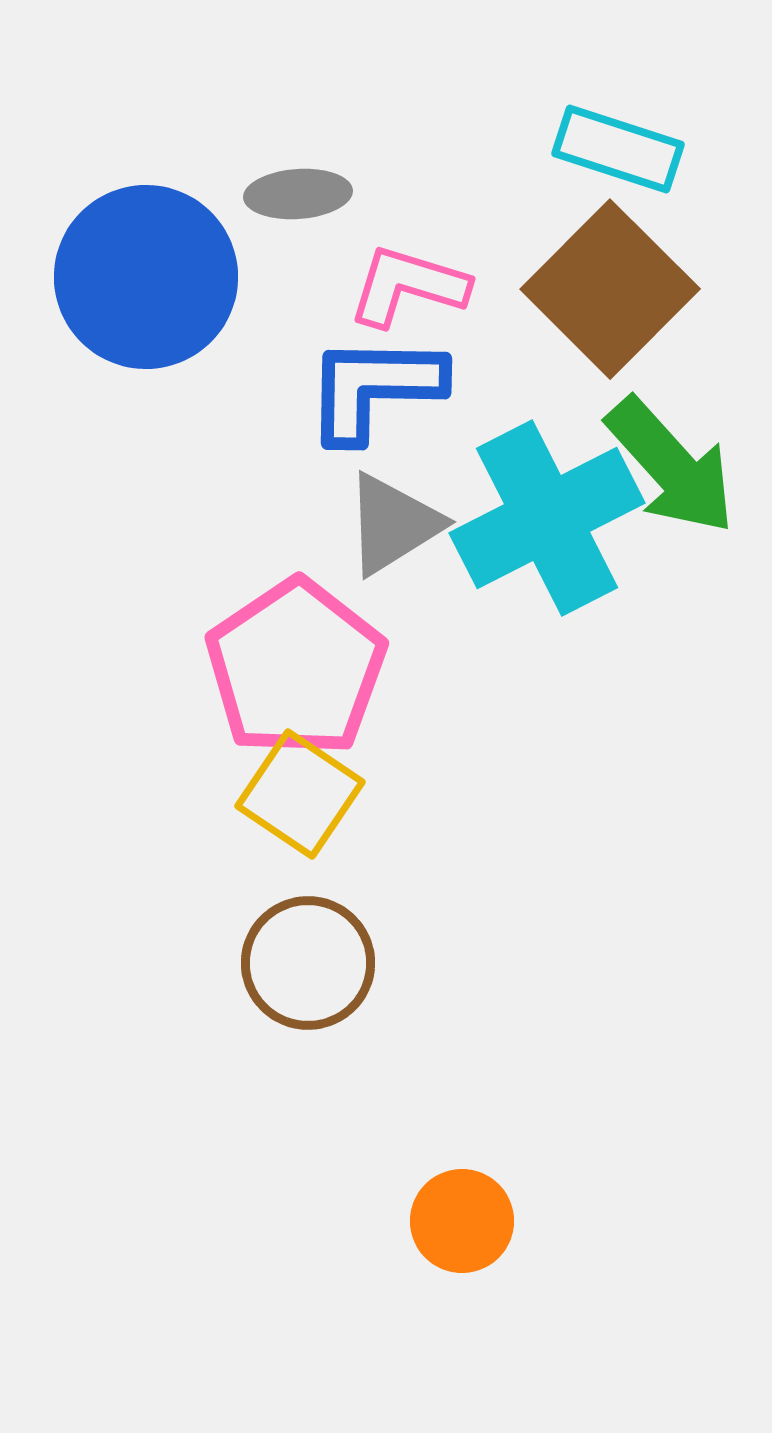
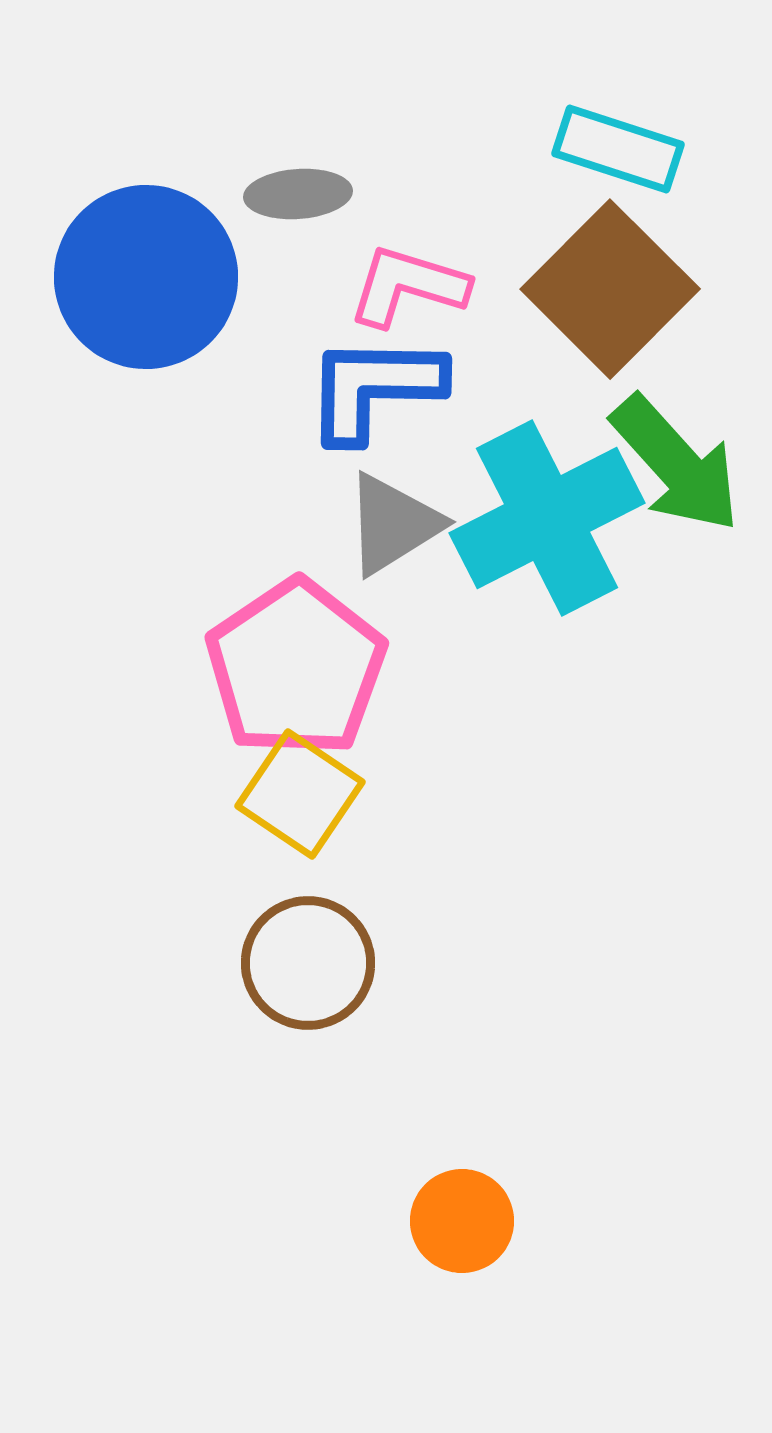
green arrow: moved 5 px right, 2 px up
